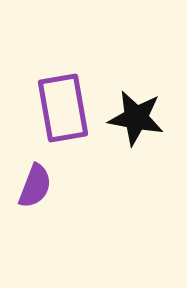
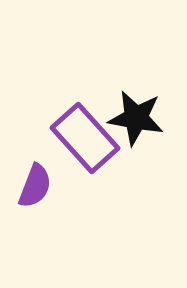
purple rectangle: moved 22 px right, 30 px down; rotated 32 degrees counterclockwise
